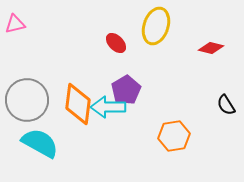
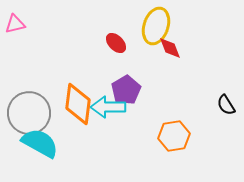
red diamond: moved 41 px left; rotated 55 degrees clockwise
gray circle: moved 2 px right, 13 px down
